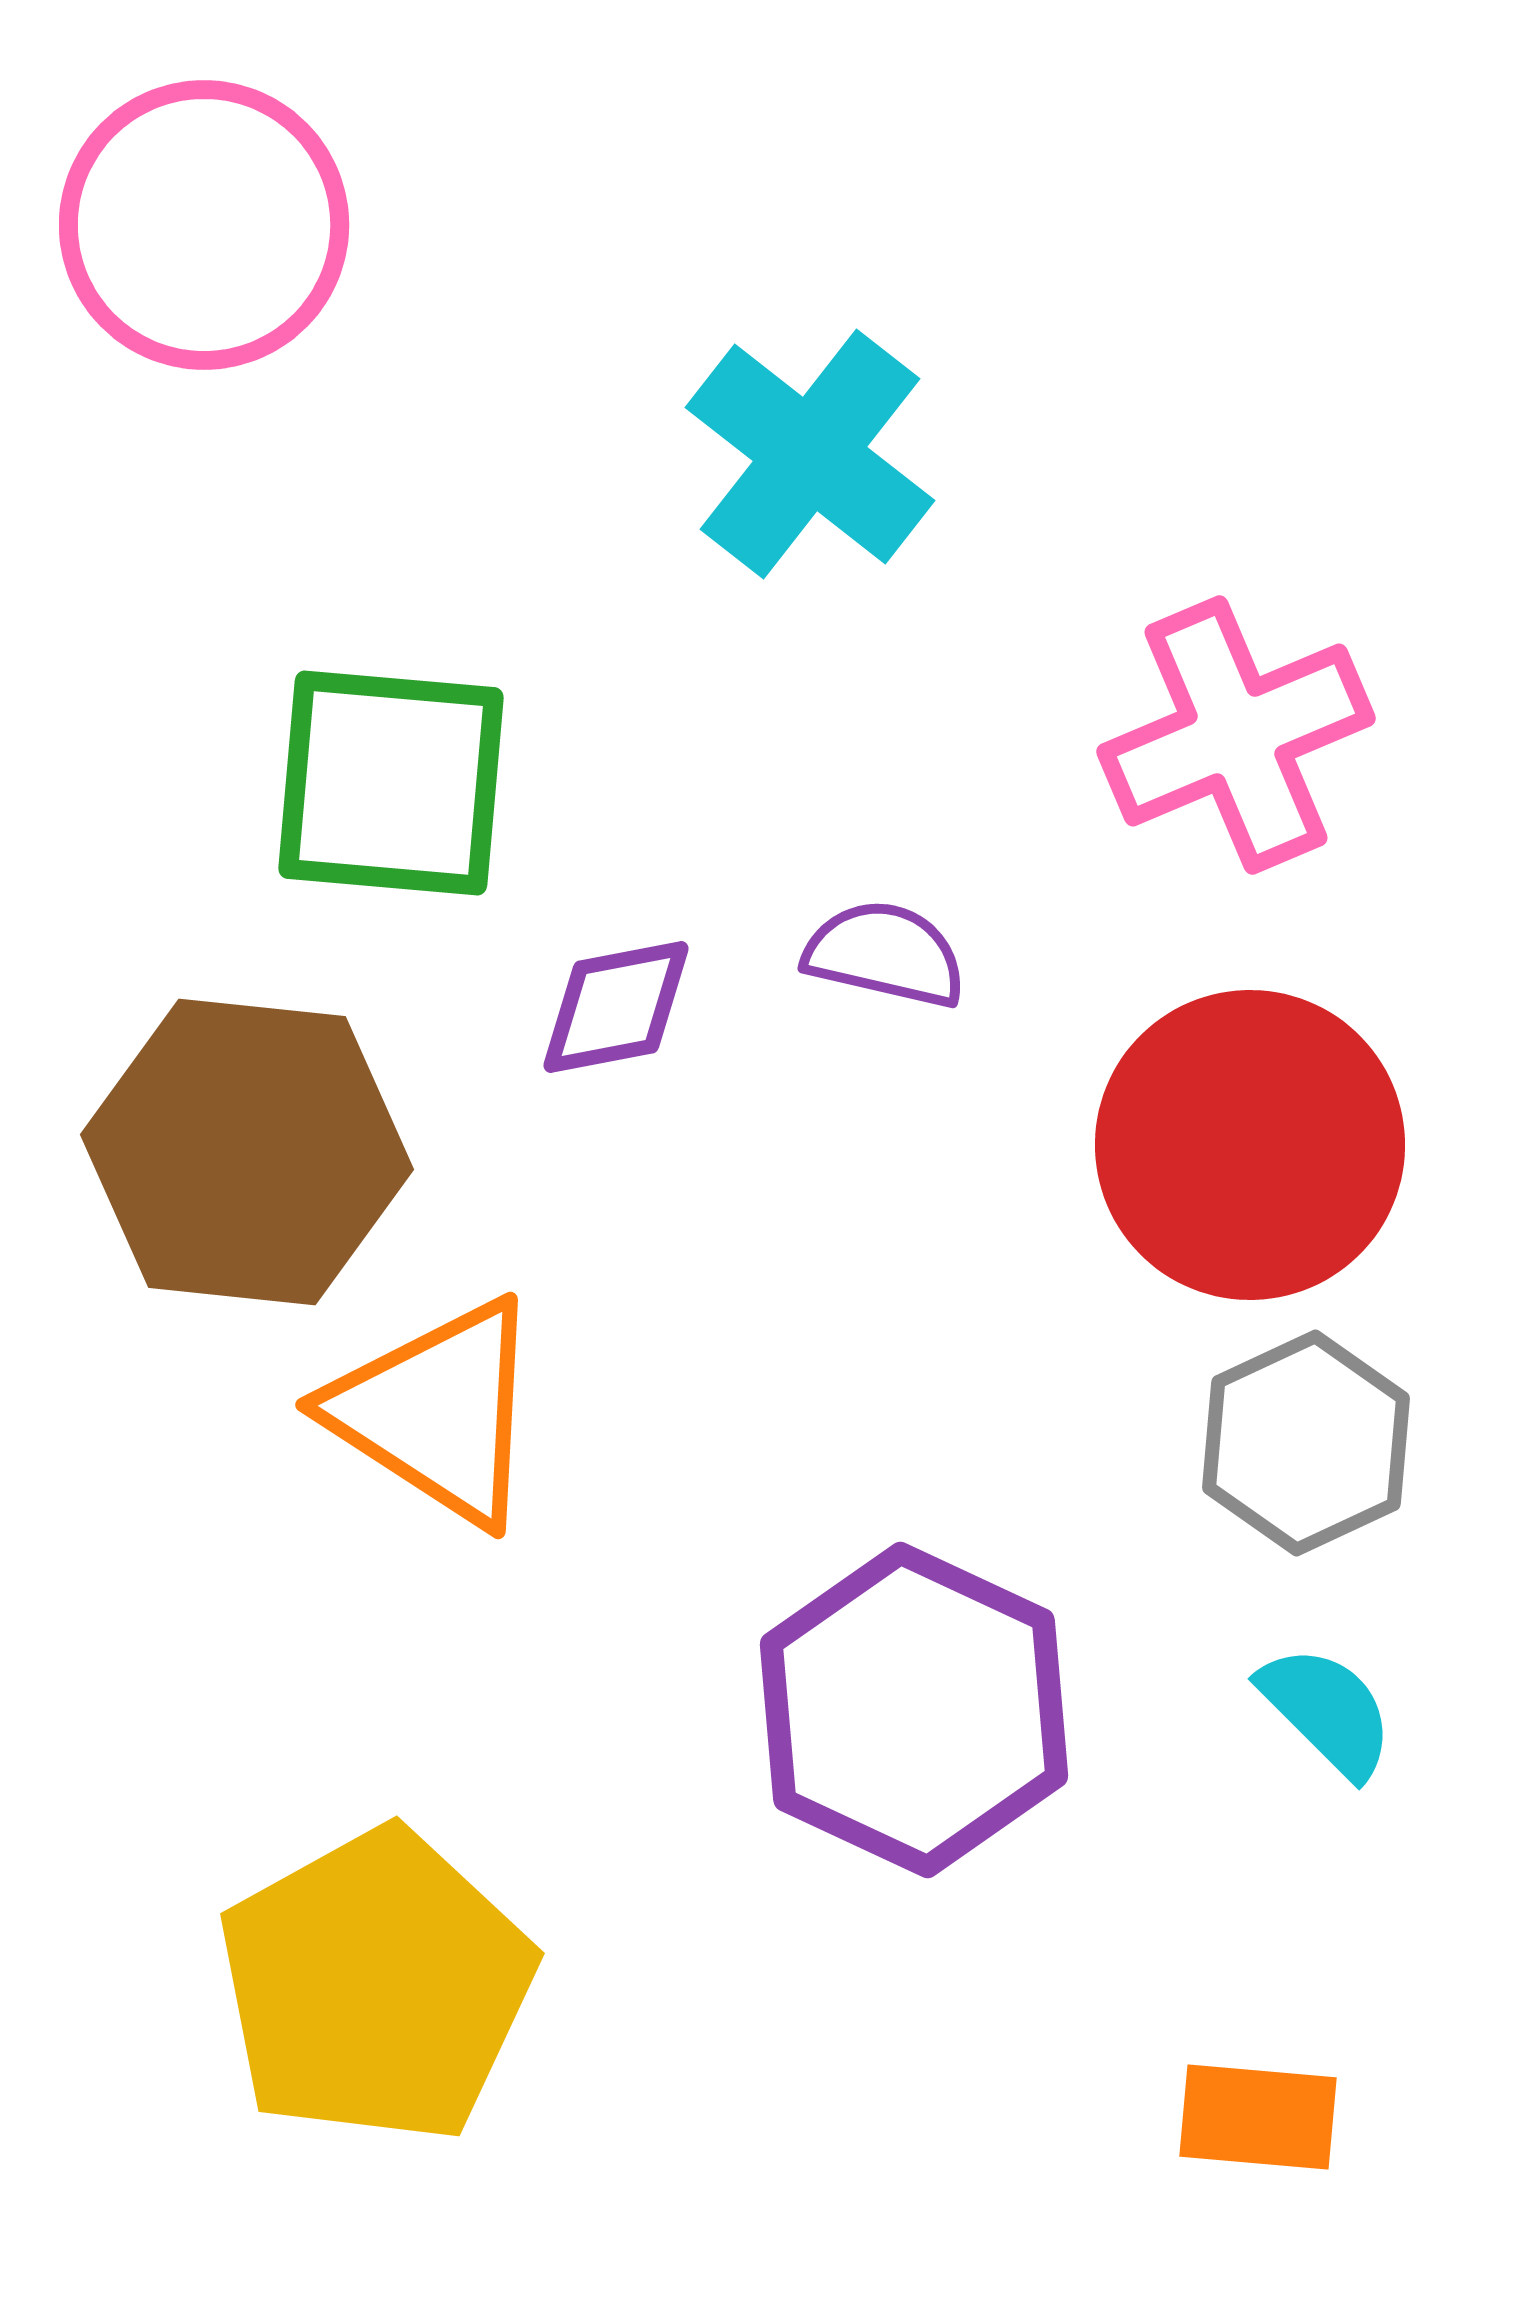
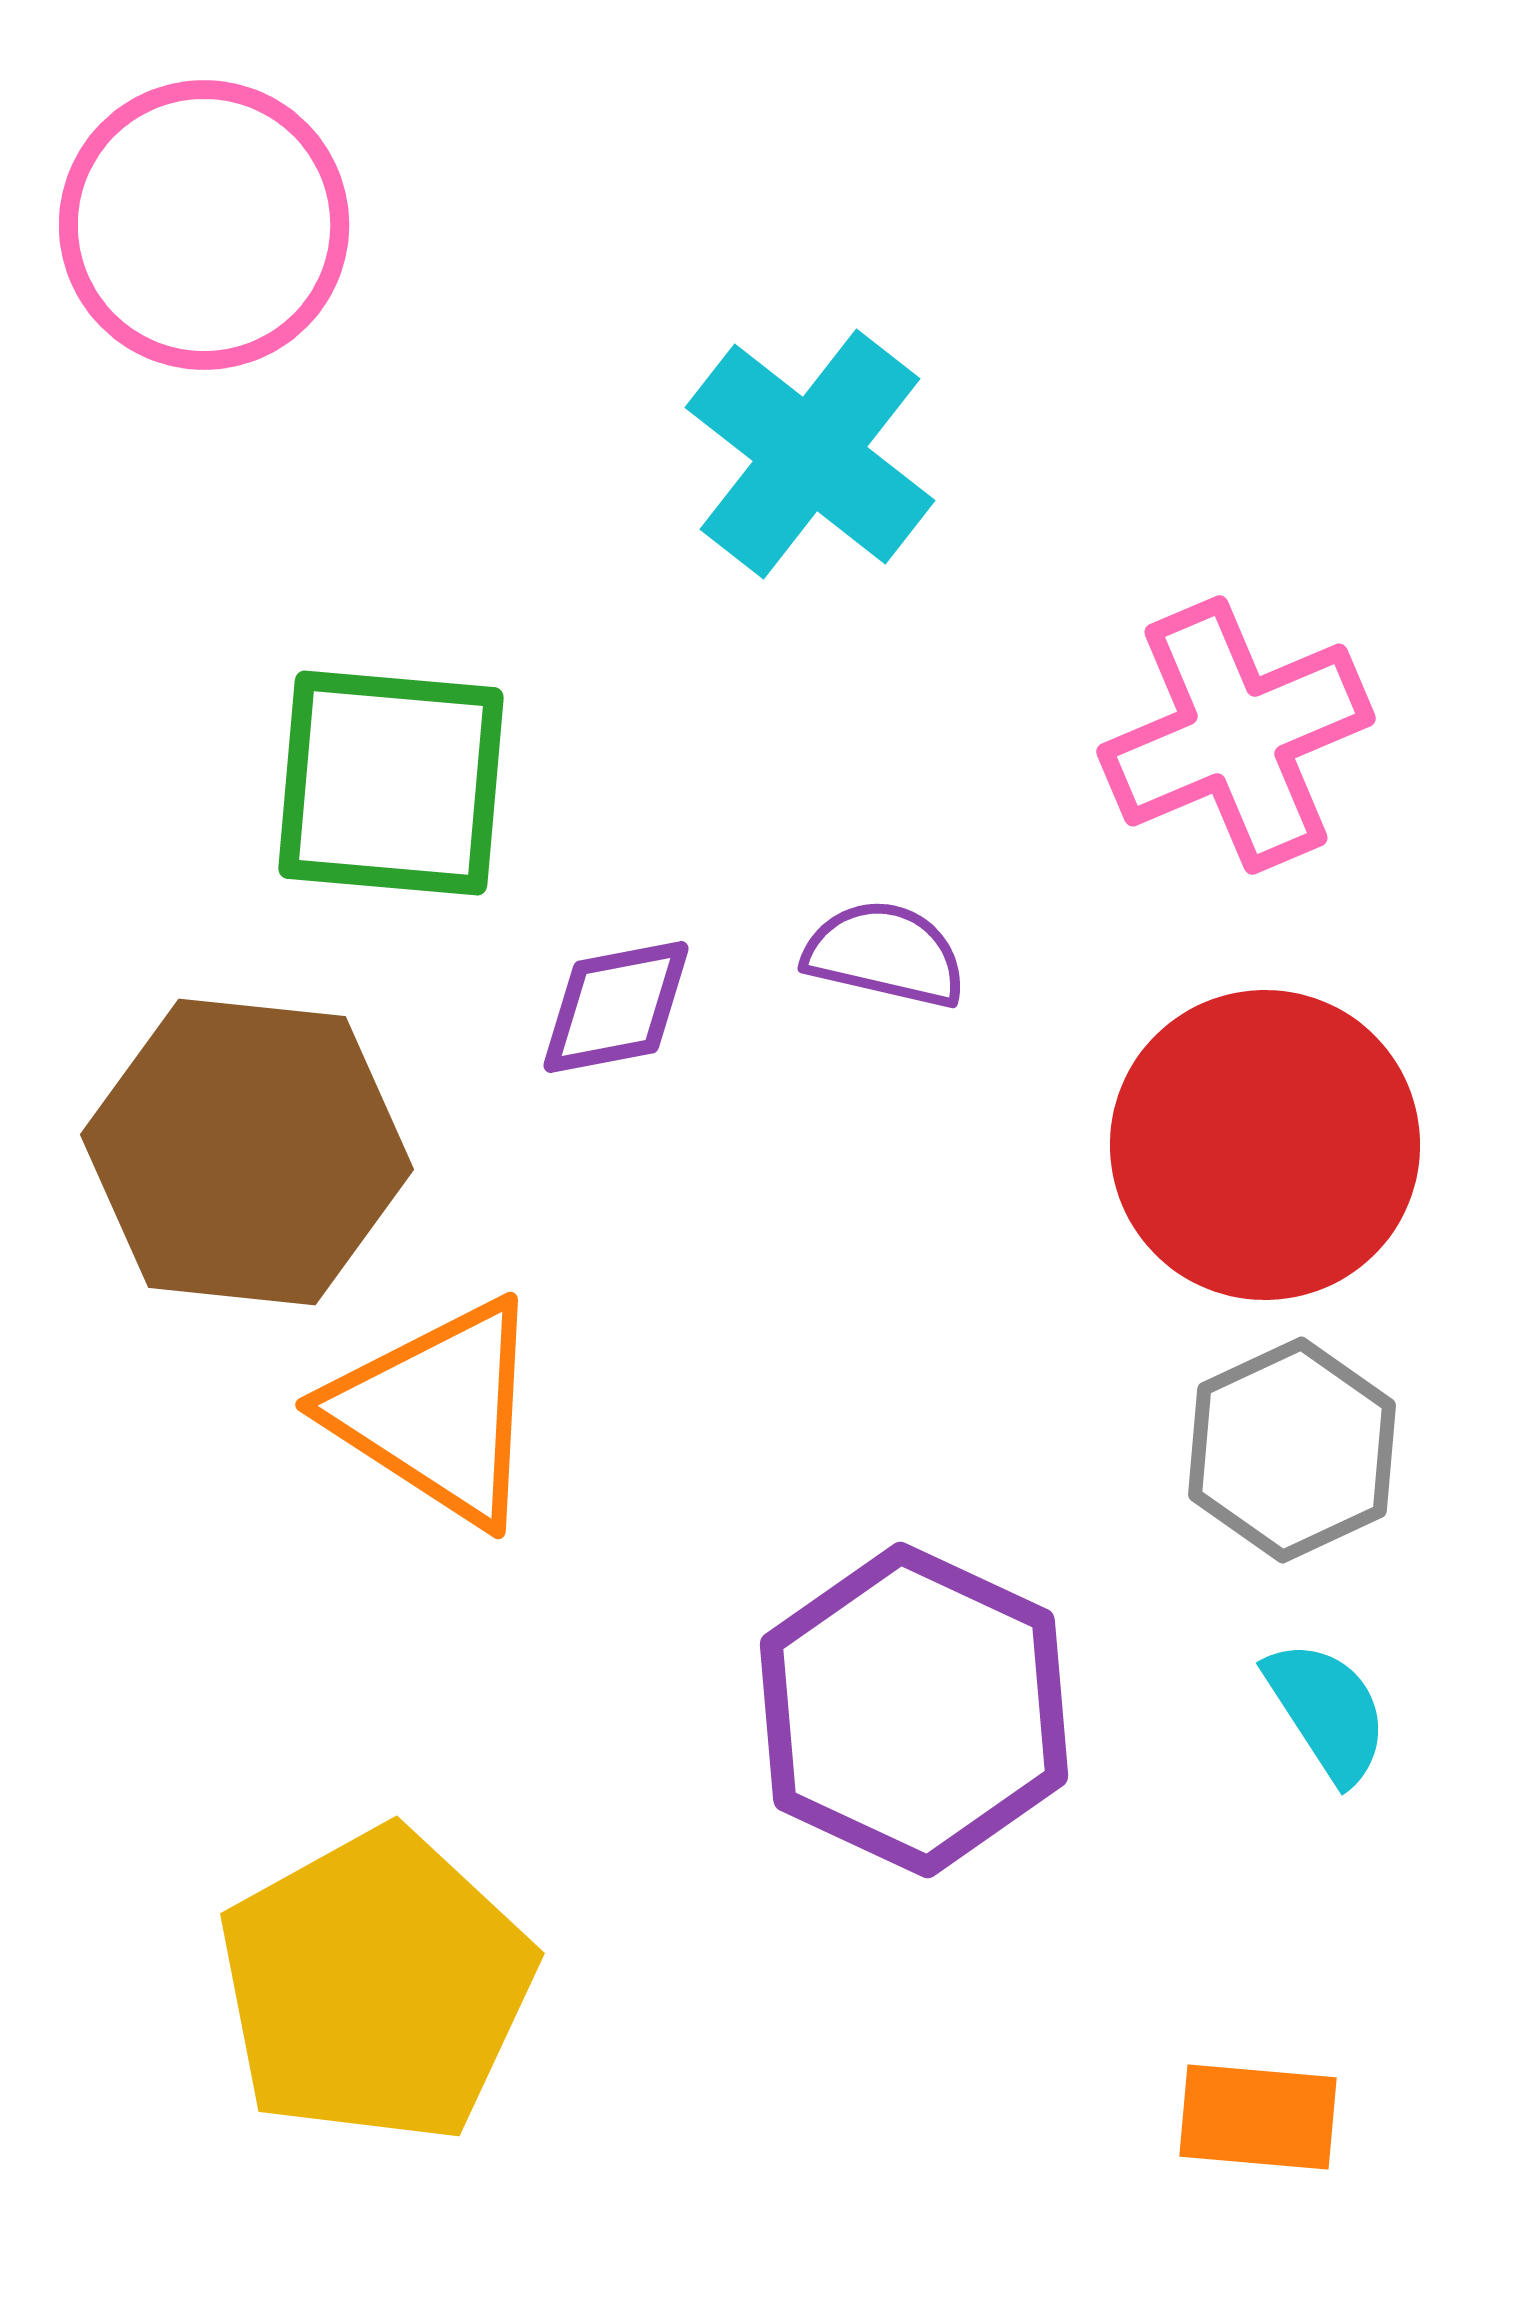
red circle: moved 15 px right
gray hexagon: moved 14 px left, 7 px down
cyan semicircle: rotated 12 degrees clockwise
